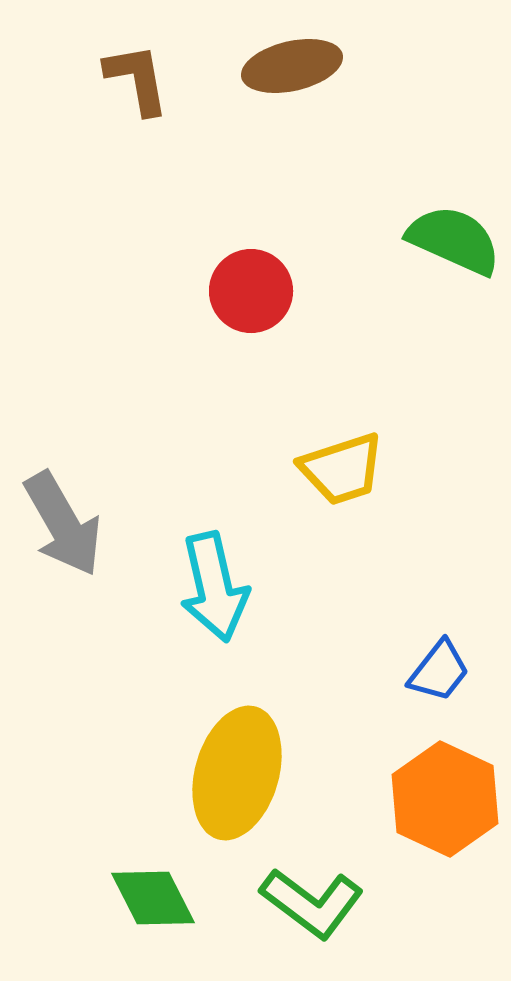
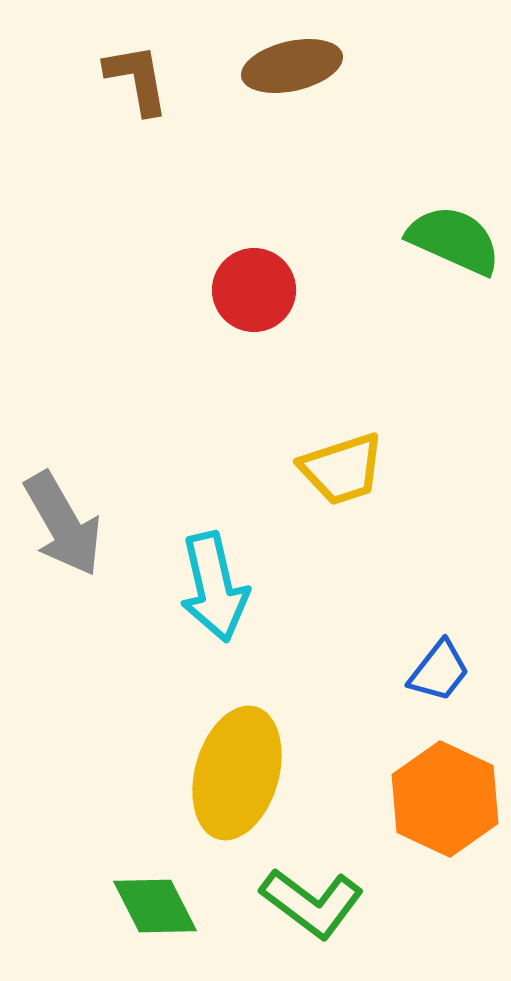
red circle: moved 3 px right, 1 px up
green diamond: moved 2 px right, 8 px down
